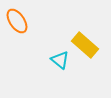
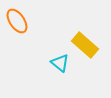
cyan triangle: moved 3 px down
